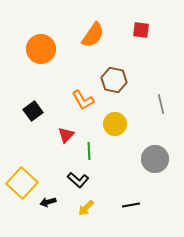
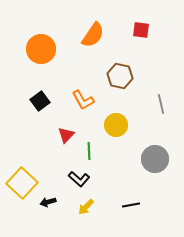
brown hexagon: moved 6 px right, 4 px up
black square: moved 7 px right, 10 px up
yellow circle: moved 1 px right, 1 px down
black L-shape: moved 1 px right, 1 px up
yellow arrow: moved 1 px up
